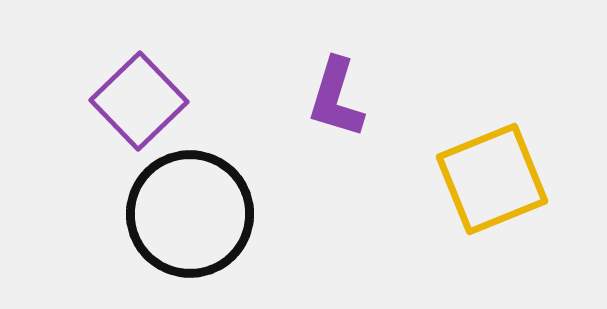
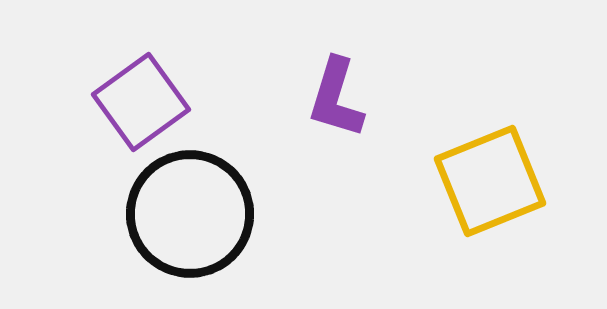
purple square: moved 2 px right, 1 px down; rotated 8 degrees clockwise
yellow square: moved 2 px left, 2 px down
